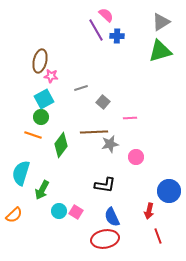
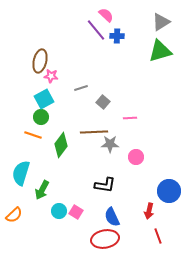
purple line: rotated 10 degrees counterclockwise
gray star: rotated 12 degrees clockwise
